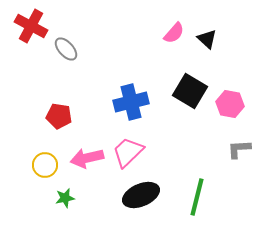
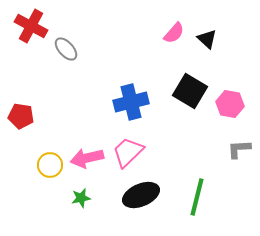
red pentagon: moved 38 px left
yellow circle: moved 5 px right
green star: moved 16 px right
